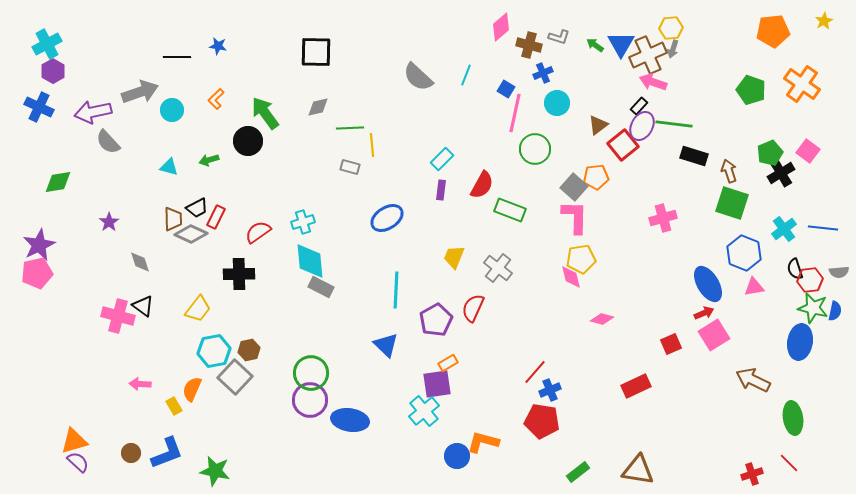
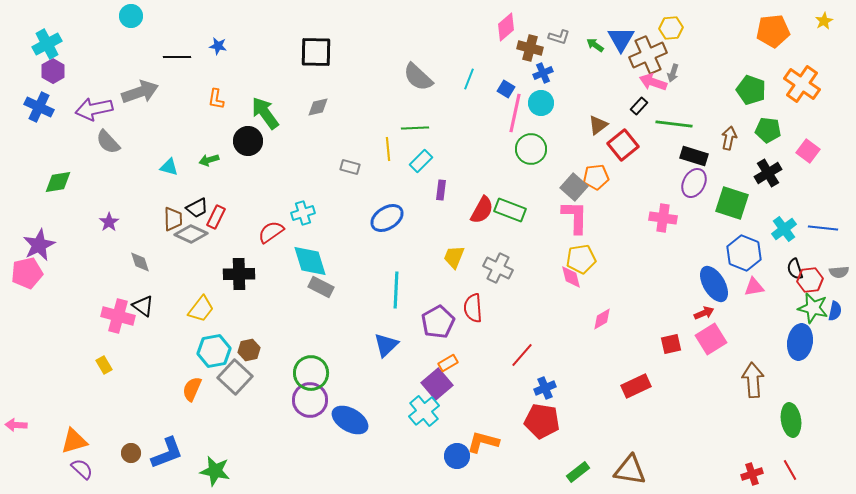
pink diamond at (501, 27): moved 5 px right
blue triangle at (621, 44): moved 5 px up
brown cross at (529, 45): moved 1 px right, 3 px down
gray arrow at (673, 49): moved 24 px down
cyan line at (466, 75): moved 3 px right, 4 px down
orange L-shape at (216, 99): rotated 35 degrees counterclockwise
cyan circle at (557, 103): moved 16 px left
cyan circle at (172, 110): moved 41 px left, 94 px up
purple arrow at (93, 112): moved 1 px right, 3 px up
purple ellipse at (642, 126): moved 52 px right, 57 px down
green line at (350, 128): moved 65 px right
yellow line at (372, 145): moved 16 px right, 4 px down
green circle at (535, 149): moved 4 px left
green pentagon at (770, 153): moved 2 px left, 23 px up; rotated 30 degrees clockwise
cyan rectangle at (442, 159): moved 21 px left, 2 px down
brown arrow at (729, 171): moved 33 px up; rotated 30 degrees clockwise
black cross at (781, 173): moved 13 px left
red semicircle at (482, 185): moved 25 px down
pink cross at (663, 218): rotated 24 degrees clockwise
cyan cross at (303, 222): moved 9 px up
red semicircle at (258, 232): moved 13 px right
cyan diamond at (310, 261): rotated 12 degrees counterclockwise
gray cross at (498, 268): rotated 12 degrees counterclockwise
pink pentagon at (37, 273): moved 10 px left
blue ellipse at (708, 284): moved 6 px right
red semicircle at (473, 308): rotated 28 degrees counterclockwise
yellow trapezoid at (198, 309): moved 3 px right
pink diamond at (602, 319): rotated 45 degrees counterclockwise
purple pentagon at (436, 320): moved 2 px right, 2 px down
pink square at (714, 335): moved 3 px left, 4 px down
red square at (671, 344): rotated 10 degrees clockwise
blue triangle at (386, 345): rotated 32 degrees clockwise
red line at (535, 372): moved 13 px left, 17 px up
brown arrow at (753, 380): rotated 60 degrees clockwise
pink arrow at (140, 384): moved 124 px left, 41 px down
purple square at (437, 384): rotated 32 degrees counterclockwise
blue cross at (550, 390): moved 5 px left, 2 px up
yellow rectangle at (174, 406): moved 70 px left, 41 px up
green ellipse at (793, 418): moved 2 px left, 2 px down
blue ellipse at (350, 420): rotated 21 degrees clockwise
purple semicircle at (78, 462): moved 4 px right, 7 px down
red line at (789, 463): moved 1 px right, 7 px down; rotated 15 degrees clockwise
brown triangle at (638, 470): moved 8 px left
